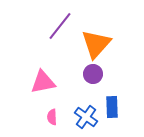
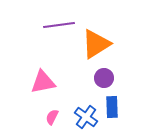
purple line: moved 1 px left, 1 px up; rotated 44 degrees clockwise
orange triangle: rotated 16 degrees clockwise
purple circle: moved 11 px right, 4 px down
pink semicircle: rotated 28 degrees clockwise
